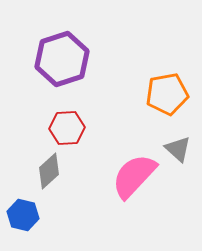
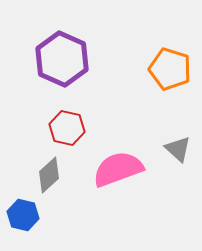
purple hexagon: rotated 18 degrees counterclockwise
orange pentagon: moved 3 px right, 25 px up; rotated 27 degrees clockwise
red hexagon: rotated 16 degrees clockwise
gray diamond: moved 4 px down
pink semicircle: moved 16 px left, 7 px up; rotated 27 degrees clockwise
